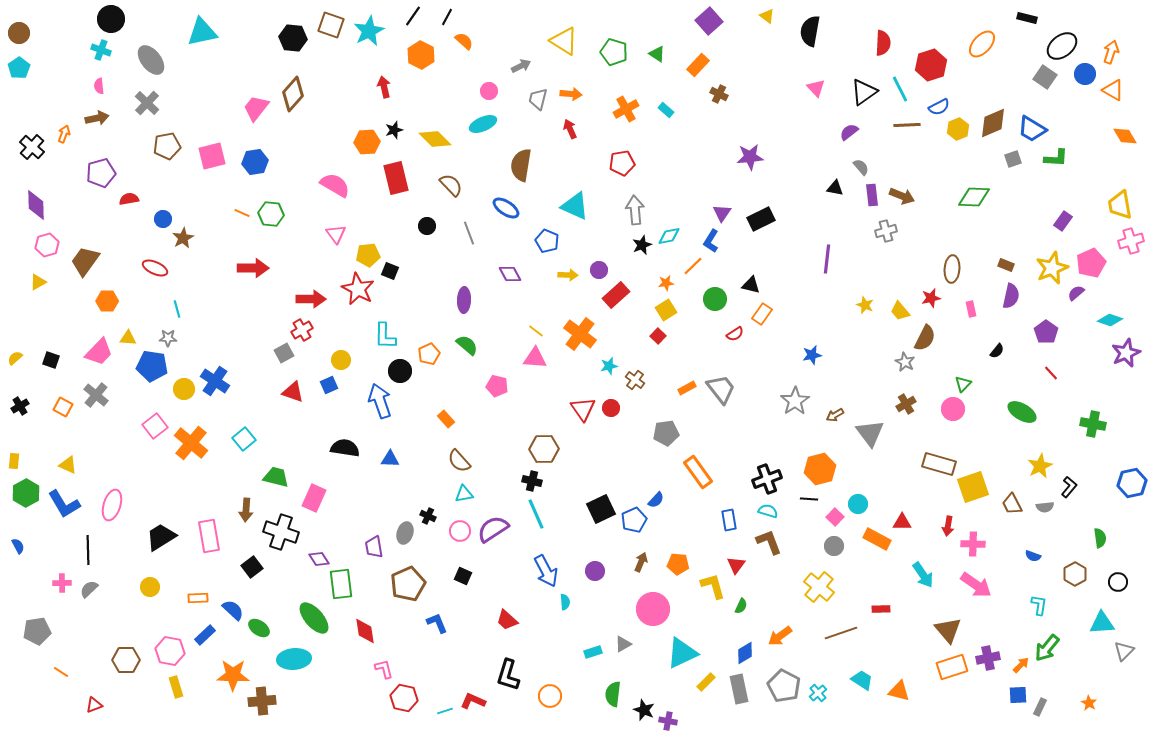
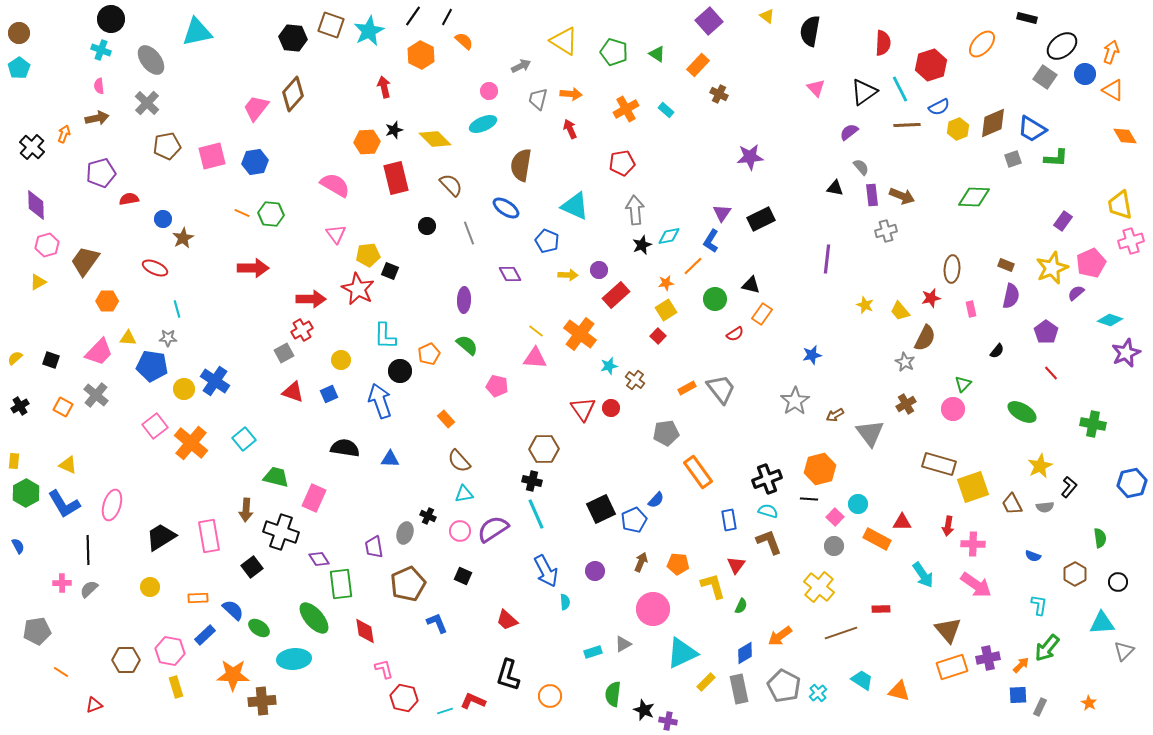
cyan triangle at (202, 32): moved 5 px left
blue square at (329, 385): moved 9 px down
